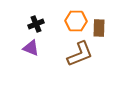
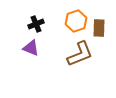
orange hexagon: rotated 20 degrees counterclockwise
